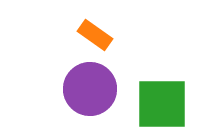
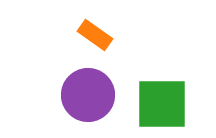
purple circle: moved 2 px left, 6 px down
